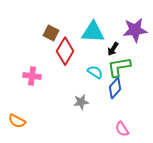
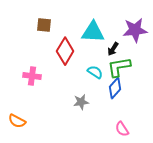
brown square: moved 7 px left, 8 px up; rotated 21 degrees counterclockwise
